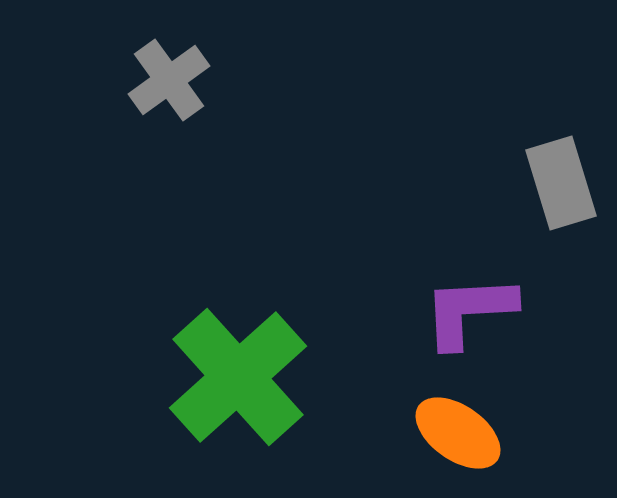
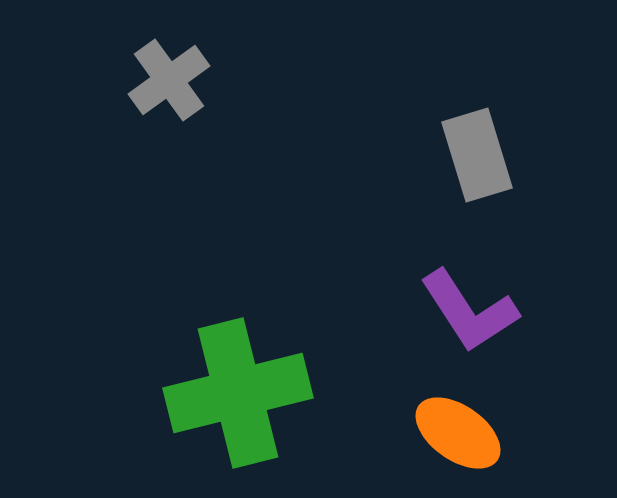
gray rectangle: moved 84 px left, 28 px up
purple L-shape: rotated 120 degrees counterclockwise
green cross: moved 16 px down; rotated 28 degrees clockwise
